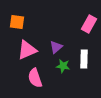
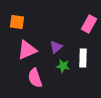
white rectangle: moved 1 px left, 1 px up
